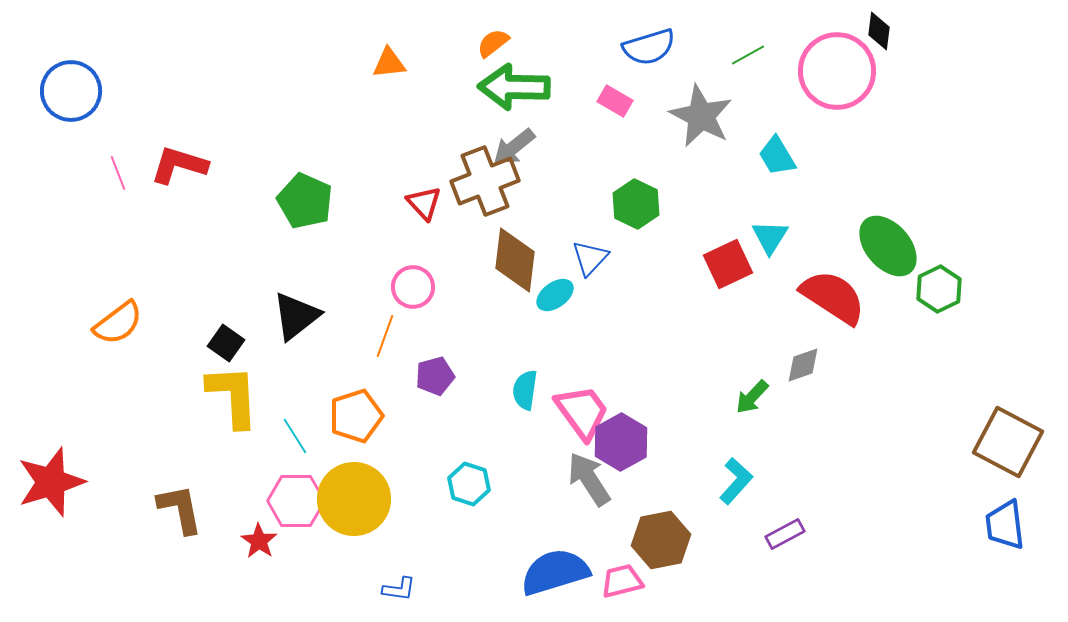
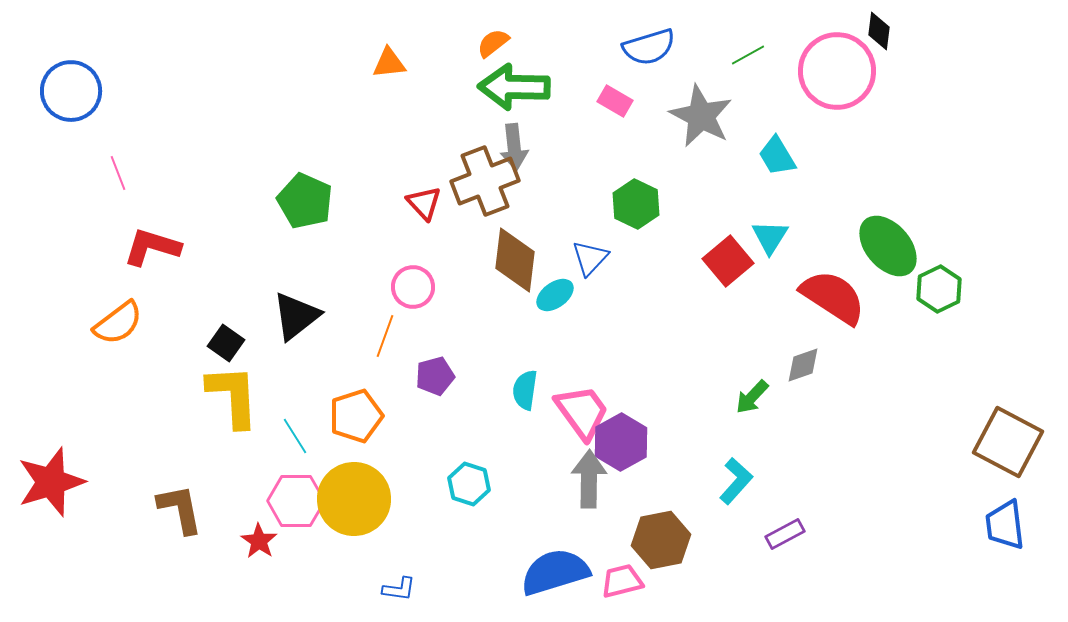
gray arrow at (514, 147): rotated 57 degrees counterclockwise
red L-shape at (179, 165): moved 27 px left, 82 px down
red square at (728, 264): moved 3 px up; rotated 15 degrees counterclockwise
gray arrow at (589, 479): rotated 34 degrees clockwise
